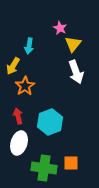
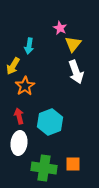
red arrow: moved 1 px right
white ellipse: rotated 10 degrees counterclockwise
orange square: moved 2 px right, 1 px down
